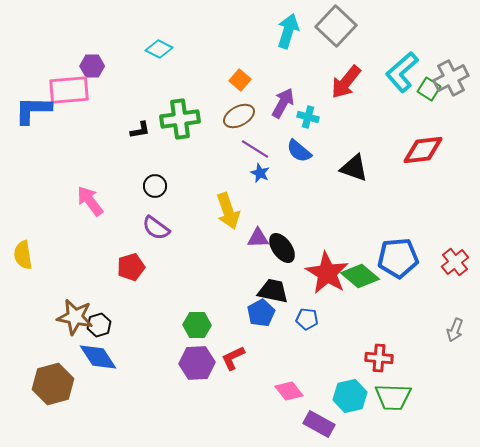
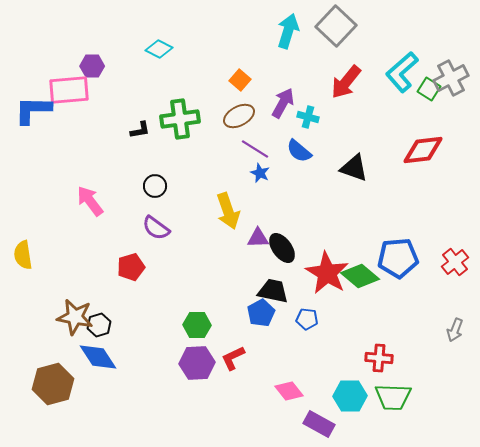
cyan hexagon at (350, 396): rotated 12 degrees clockwise
